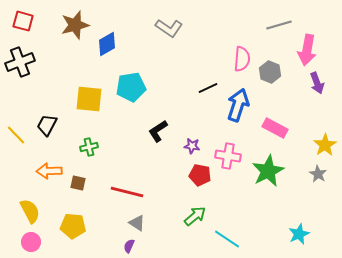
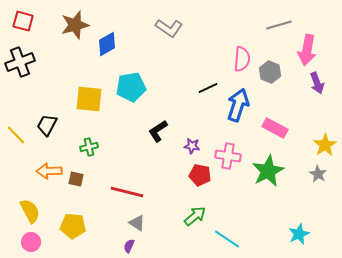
brown square: moved 2 px left, 4 px up
